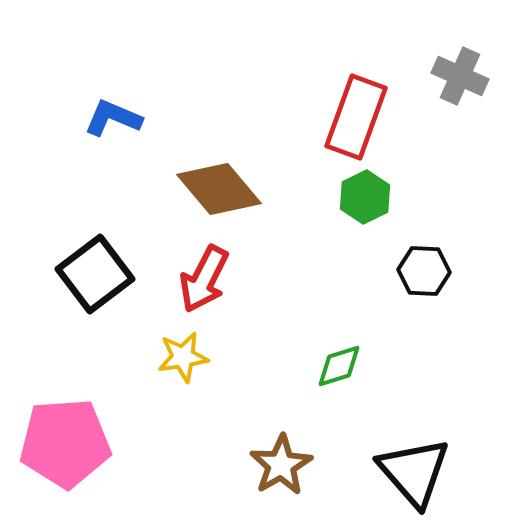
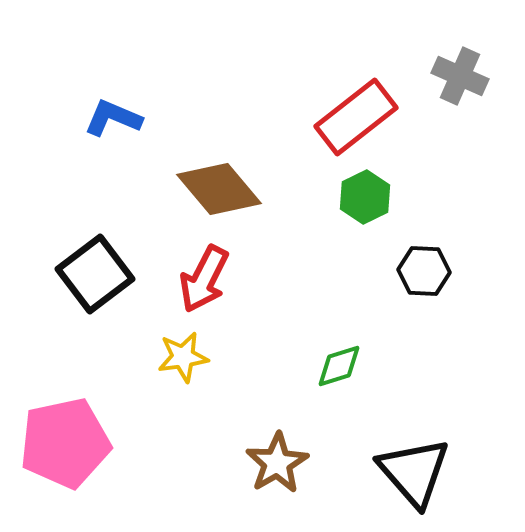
red rectangle: rotated 32 degrees clockwise
pink pentagon: rotated 8 degrees counterclockwise
brown star: moved 4 px left, 2 px up
